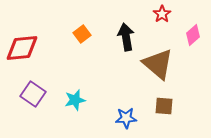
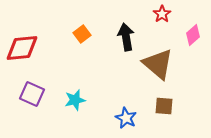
purple square: moved 1 px left; rotated 10 degrees counterclockwise
blue star: rotated 30 degrees clockwise
